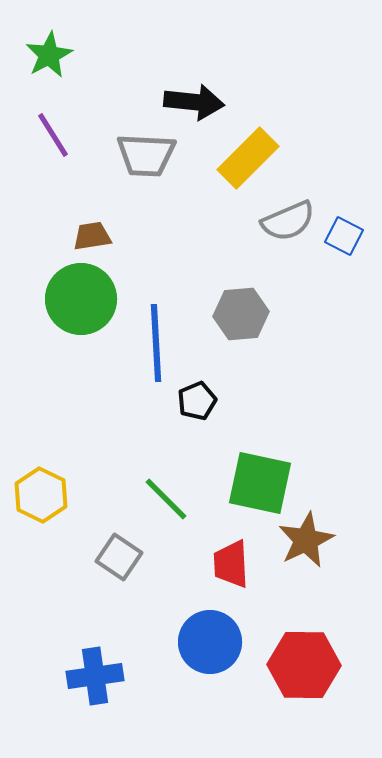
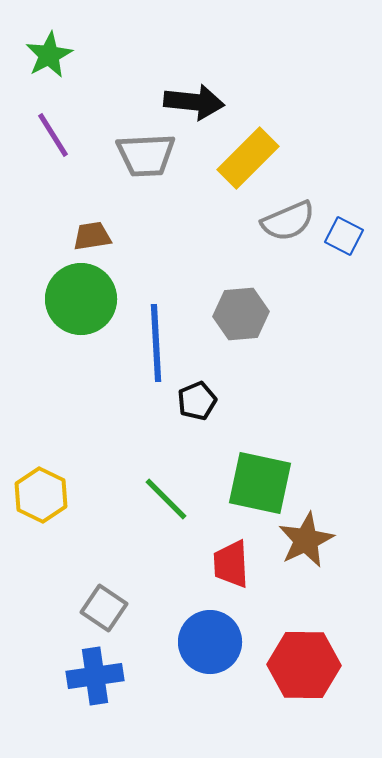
gray trapezoid: rotated 6 degrees counterclockwise
gray square: moved 15 px left, 51 px down
